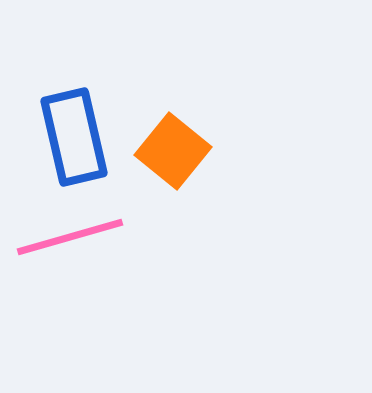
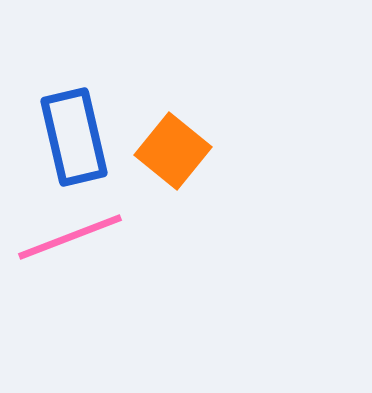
pink line: rotated 5 degrees counterclockwise
